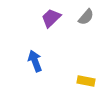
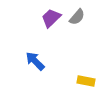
gray semicircle: moved 9 px left
blue arrow: rotated 25 degrees counterclockwise
